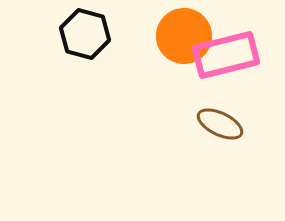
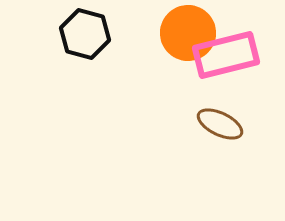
orange circle: moved 4 px right, 3 px up
